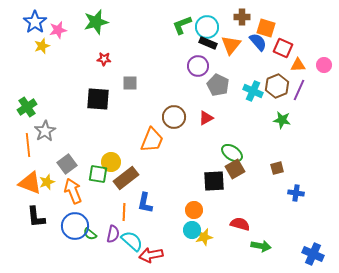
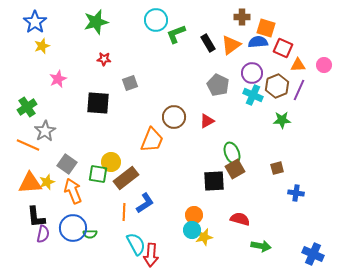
green L-shape at (182, 25): moved 6 px left, 9 px down
cyan circle at (207, 27): moved 51 px left, 7 px up
pink star at (58, 30): moved 49 px down; rotated 12 degrees counterclockwise
blue semicircle at (258, 42): rotated 54 degrees counterclockwise
black rectangle at (208, 43): rotated 36 degrees clockwise
orange triangle at (231, 45): rotated 15 degrees clockwise
purple circle at (198, 66): moved 54 px right, 7 px down
gray square at (130, 83): rotated 21 degrees counterclockwise
cyan cross at (253, 91): moved 4 px down
black square at (98, 99): moved 4 px down
red triangle at (206, 118): moved 1 px right, 3 px down
green star at (282, 120): rotated 12 degrees counterclockwise
orange line at (28, 145): rotated 60 degrees counterclockwise
green ellipse at (232, 153): rotated 35 degrees clockwise
gray square at (67, 164): rotated 18 degrees counterclockwise
orange triangle at (30, 183): rotated 25 degrees counterclockwise
blue L-shape at (145, 203): rotated 135 degrees counterclockwise
orange circle at (194, 210): moved 5 px down
red semicircle at (240, 224): moved 5 px up
blue circle at (75, 226): moved 2 px left, 2 px down
green semicircle at (90, 234): rotated 40 degrees counterclockwise
purple semicircle at (113, 234): moved 70 px left
cyan semicircle at (132, 241): moved 4 px right, 3 px down; rotated 20 degrees clockwise
red arrow at (151, 255): rotated 75 degrees counterclockwise
